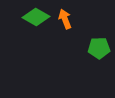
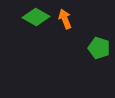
green pentagon: rotated 20 degrees clockwise
